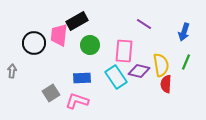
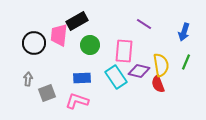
gray arrow: moved 16 px right, 8 px down
red semicircle: moved 8 px left; rotated 24 degrees counterclockwise
gray square: moved 4 px left; rotated 12 degrees clockwise
